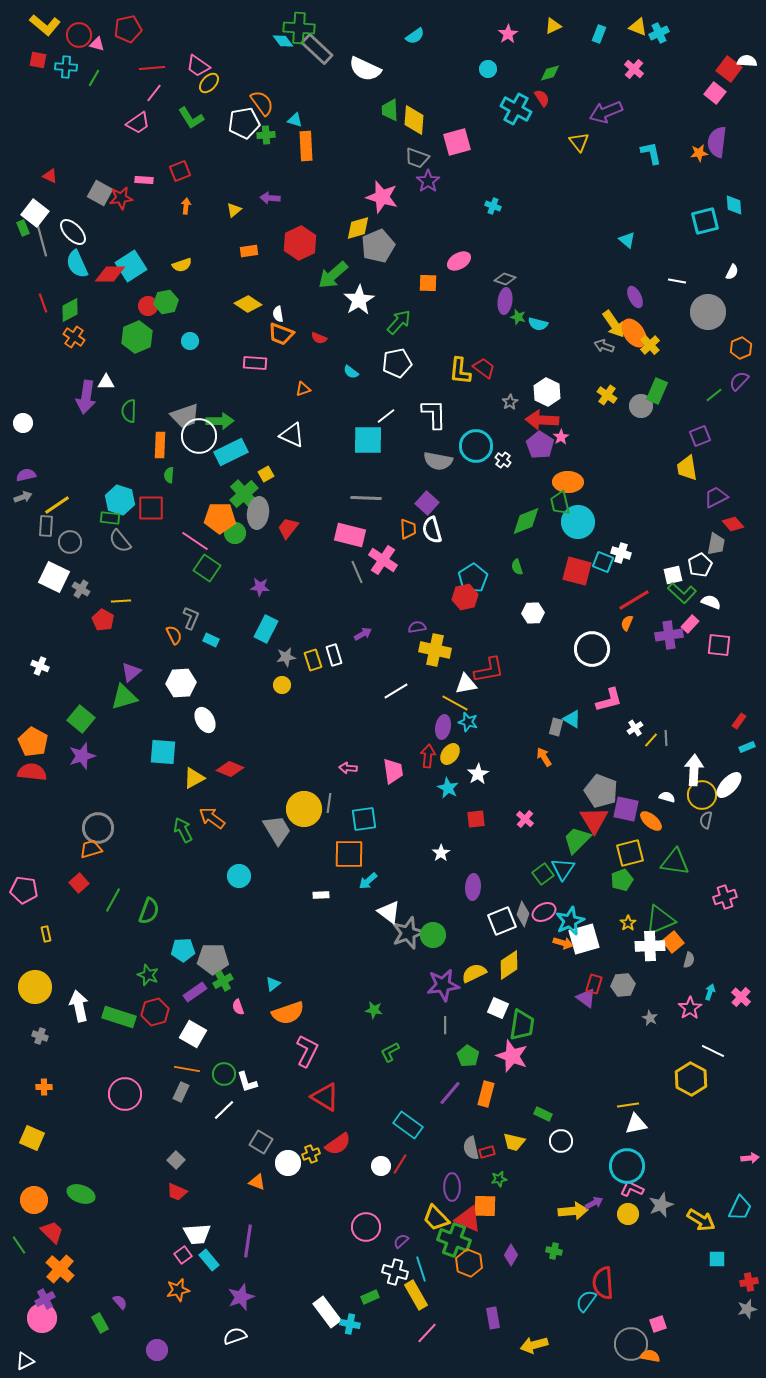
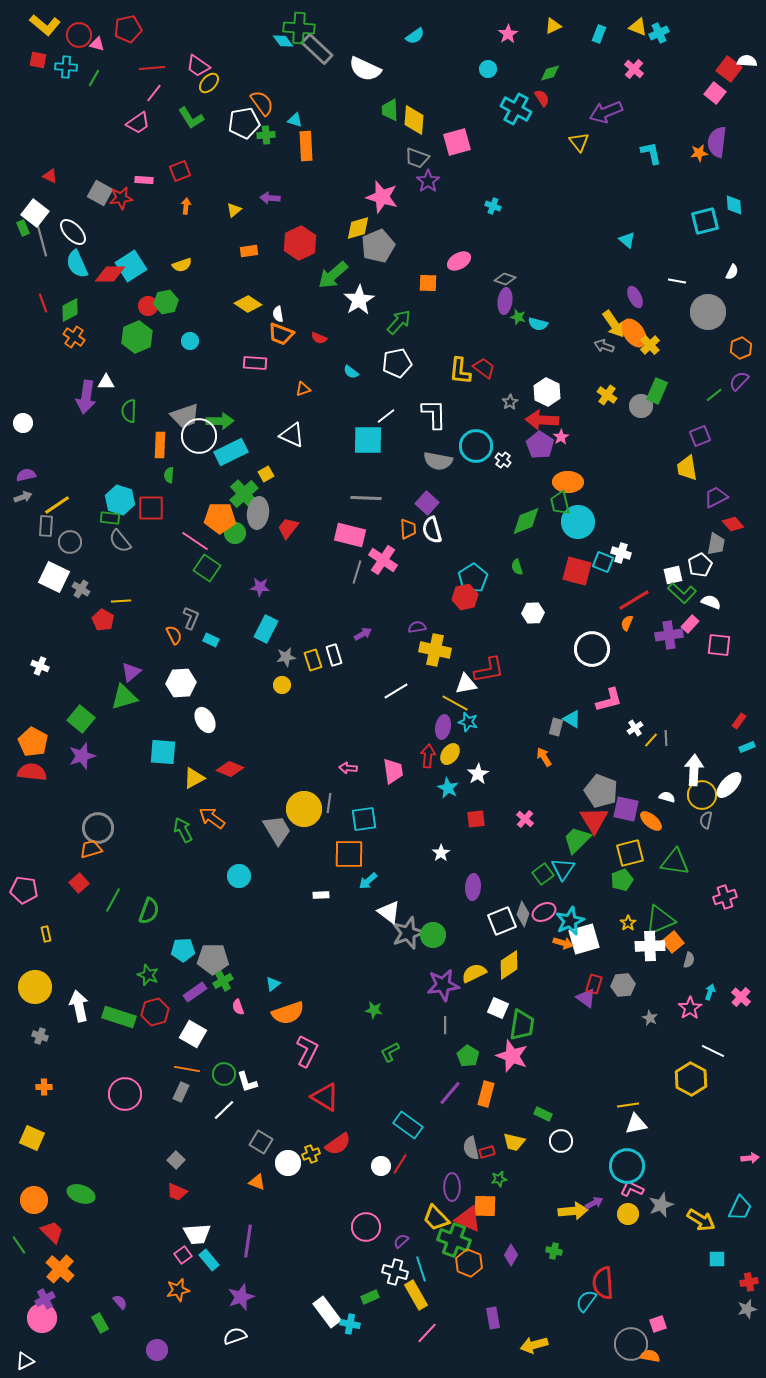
gray line at (357, 572): rotated 40 degrees clockwise
